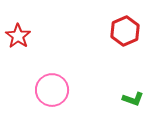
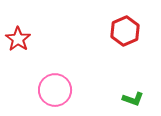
red star: moved 3 px down
pink circle: moved 3 px right
